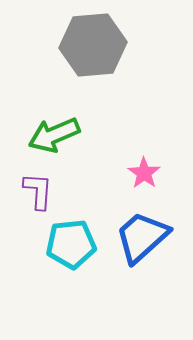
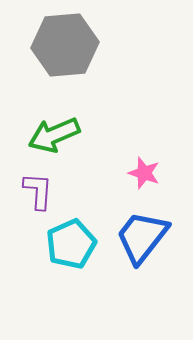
gray hexagon: moved 28 px left
pink star: rotated 16 degrees counterclockwise
blue trapezoid: rotated 10 degrees counterclockwise
cyan pentagon: rotated 18 degrees counterclockwise
